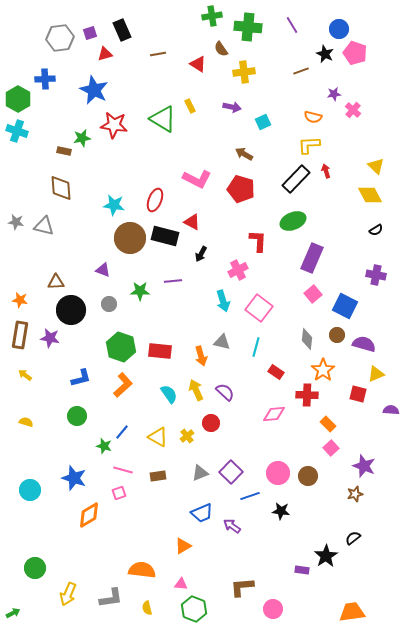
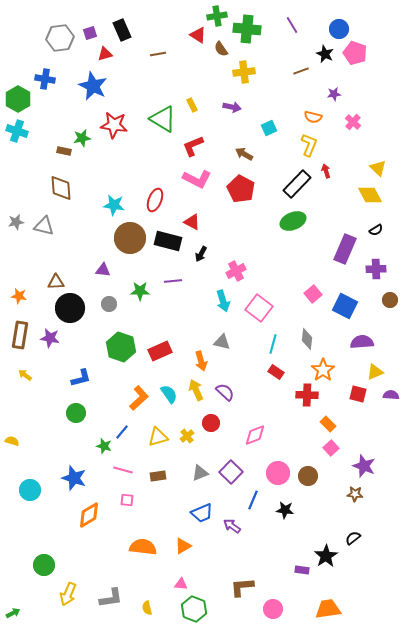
green cross at (212, 16): moved 5 px right
green cross at (248, 27): moved 1 px left, 2 px down
red triangle at (198, 64): moved 29 px up
blue cross at (45, 79): rotated 12 degrees clockwise
blue star at (94, 90): moved 1 px left, 4 px up
yellow rectangle at (190, 106): moved 2 px right, 1 px up
pink cross at (353, 110): moved 12 px down
cyan square at (263, 122): moved 6 px right, 6 px down
yellow L-shape at (309, 145): rotated 115 degrees clockwise
yellow triangle at (376, 166): moved 2 px right, 2 px down
black rectangle at (296, 179): moved 1 px right, 5 px down
red pentagon at (241, 189): rotated 12 degrees clockwise
gray star at (16, 222): rotated 21 degrees counterclockwise
black rectangle at (165, 236): moved 3 px right, 5 px down
red L-shape at (258, 241): moved 65 px left, 95 px up; rotated 115 degrees counterclockwise
purple rectangle at (312, 258): moved 33 px right, 9 px up
purple triangle at (103, 270): rotated 14 degrees counterclockwise
pink cross at (238, 270): moved 2 px left, 1 px down
purple cross at (376, 275): moved 6 px up; rotated 12 degrees counterclockwise
orange star at (20, 300): moved 1 px left, 4 px up
black circle at (71, 310): moved 1 px left, 2 px up
brown circle at (337, 335): moved 53 px right, 35 px up
purple semicircle at (364, 344): moved 2 px left, 2 px up; rotated 20 degrees counterclockwise
cyan line at (256, 347): moved 17 px right, 3 px up
red rectangle at (160, 351): rotated 30 degrees counterclockwise
orange arrow at (201, 356): moved 5 px down
yellow triangle at (376, 374): moved 1 px left, 2 px up
orange L-shape at (123, 385): moved 16 px right, 13 px down
purple semicircle at (391, 410): moved 15 px up
pink diamond at (274, 414): moved 19 px left, 21 px down; rotated 15 degrees counterclockwise
green circle at (77, 416): moved 1 px left, 3 px up
yellow semicircle at (26, 422): moved 14 px left, 19 px down
yellow triangle at (158, 437): rotated 45 degrees counterclockwise
pink square at (119, 493): moved 8 px right, 7 px down; rotated 24 degrees clockwise
brown star at (355, 494): rotated 21 degrees clockwise
blue line at (250, 496): moved 3 px right, 4 px down; rotated 48 degrees counterclockwise
black star at (281, 511): moved 4 px right, 1 px up
green circle at (35, 568): moved 9 px right, 3 px up
orange semicircle at (142, 570): moved 1 px right, 23 px up
orange trapezoid at (352, 612): moved 24 px left, 3 px up
